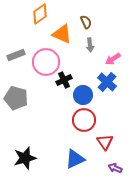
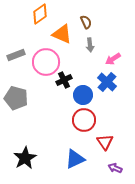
black star: rotated 15 degrees counterclockwise
